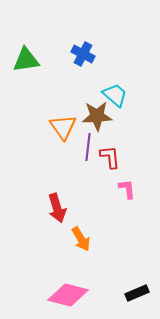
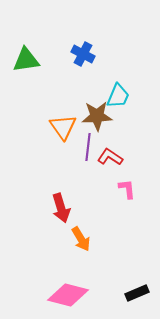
cyan trapezoid: moved 3 px right, 1 px down; rotated 72 degrees clockwise
red L-shape: rotated 50 degrees counterclockwise
red arrow: moved 4 px right
